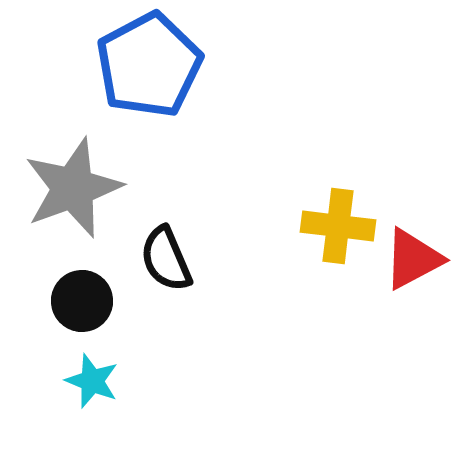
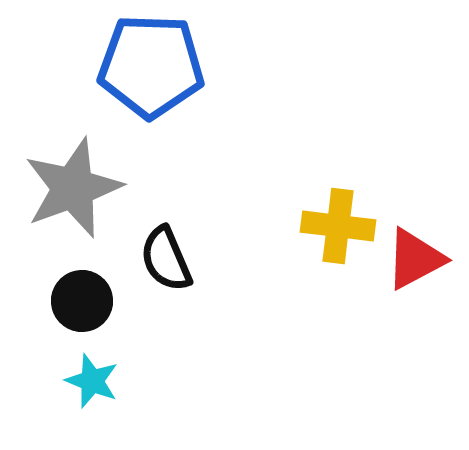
blue pentagon: moved 2 px right, 1 px down; rotated 30 degrees clockwise
red triangle: moved 2 px right
